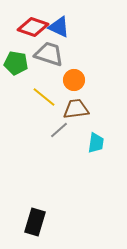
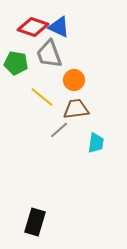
gray trapezoid: rotated 128 degrees counterclockwise
yellow line: moved 2 px left
